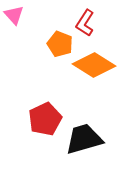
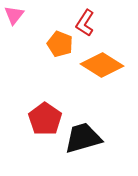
pink triangle: rotated 20 degrees clockwise
orange diamond: moved 8 px right
red pentagon: rotated 12 degrees counterclockwise
black trapezoid: moved 1 px left, 1 px up
